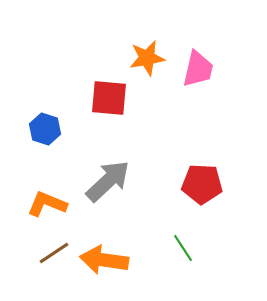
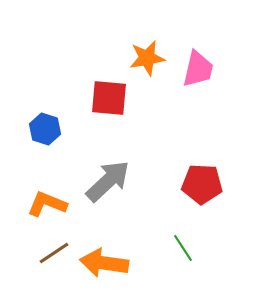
orange arrow: moved 3 px down
